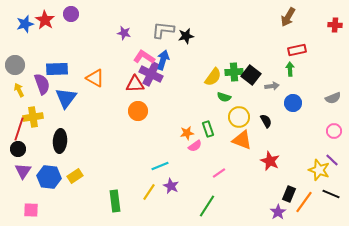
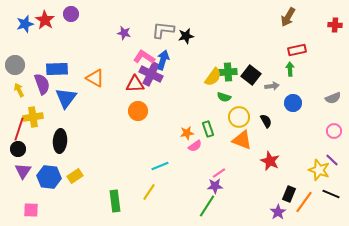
green cross at (234, 72): moved 6 px left
purple star at (171, 186): moved 44 px right; rotated 28 degrees counterclockwise
